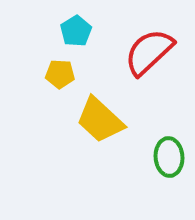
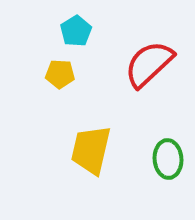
red semicircle: moved 12 px down
yellow trapezoid: moved 9 px left, 30 px down; rotated 60 degrees clockwise
green ellipse: moved 1 px left, 2 px down
